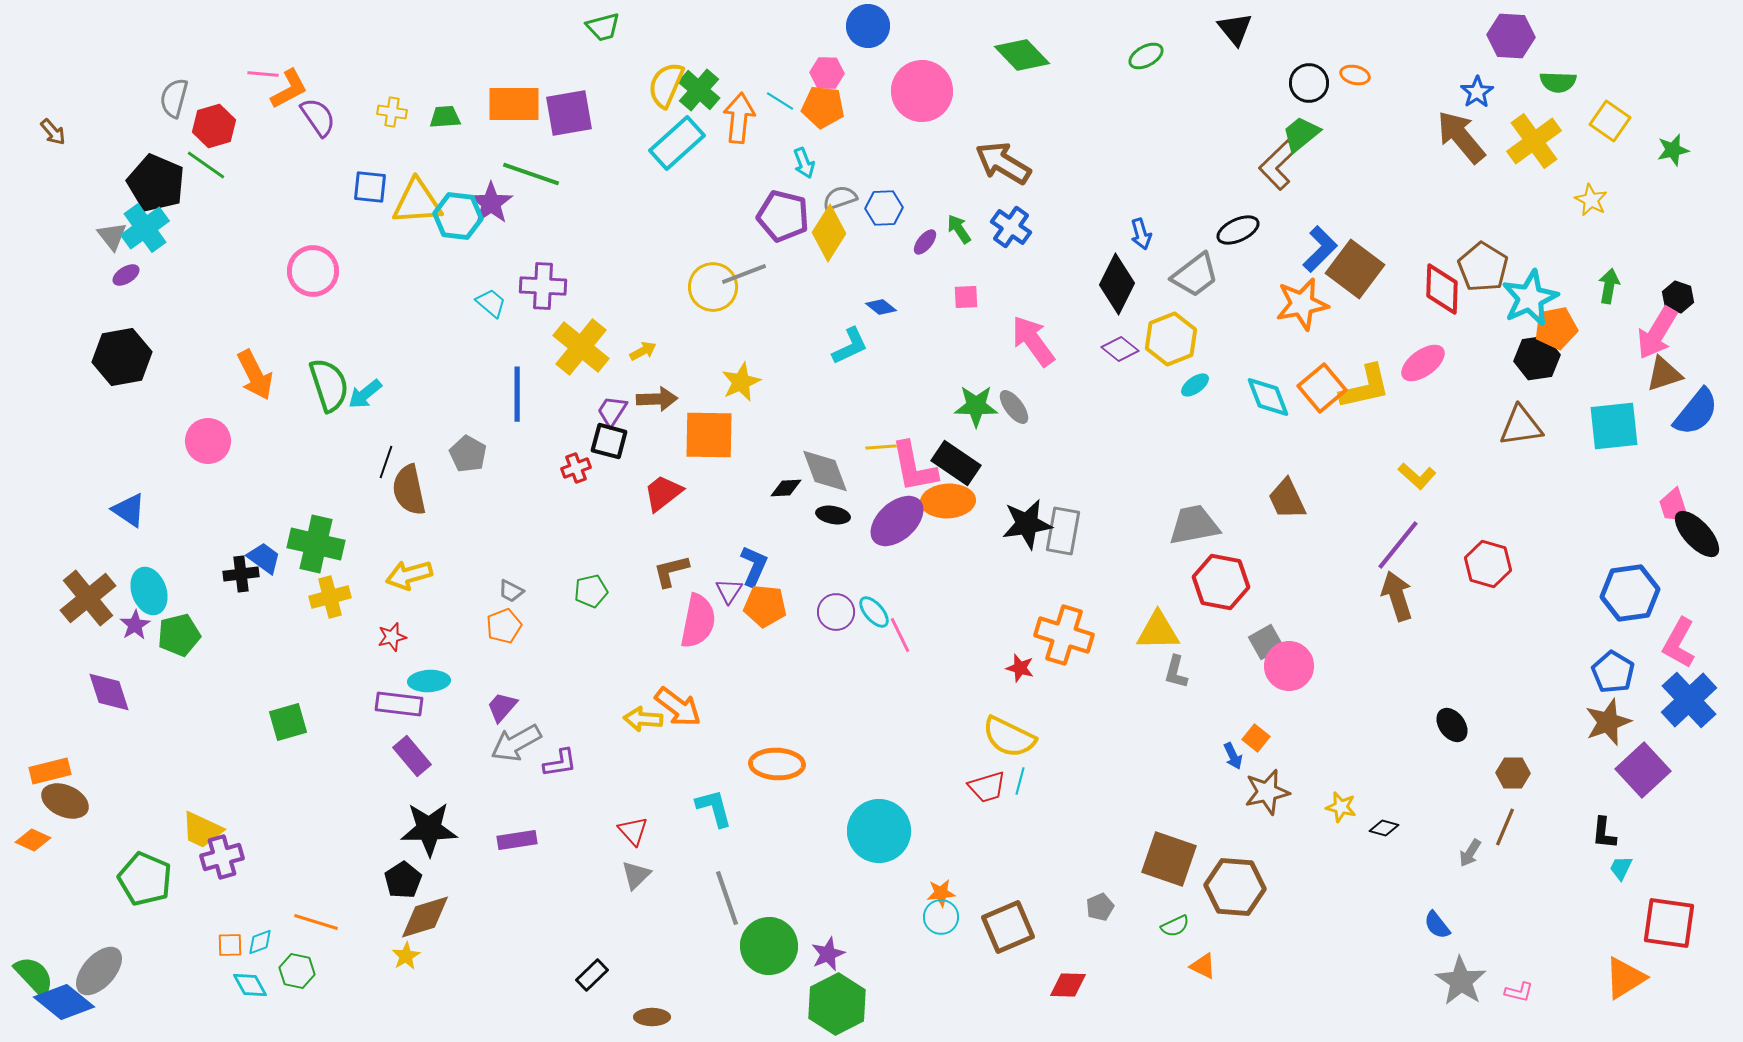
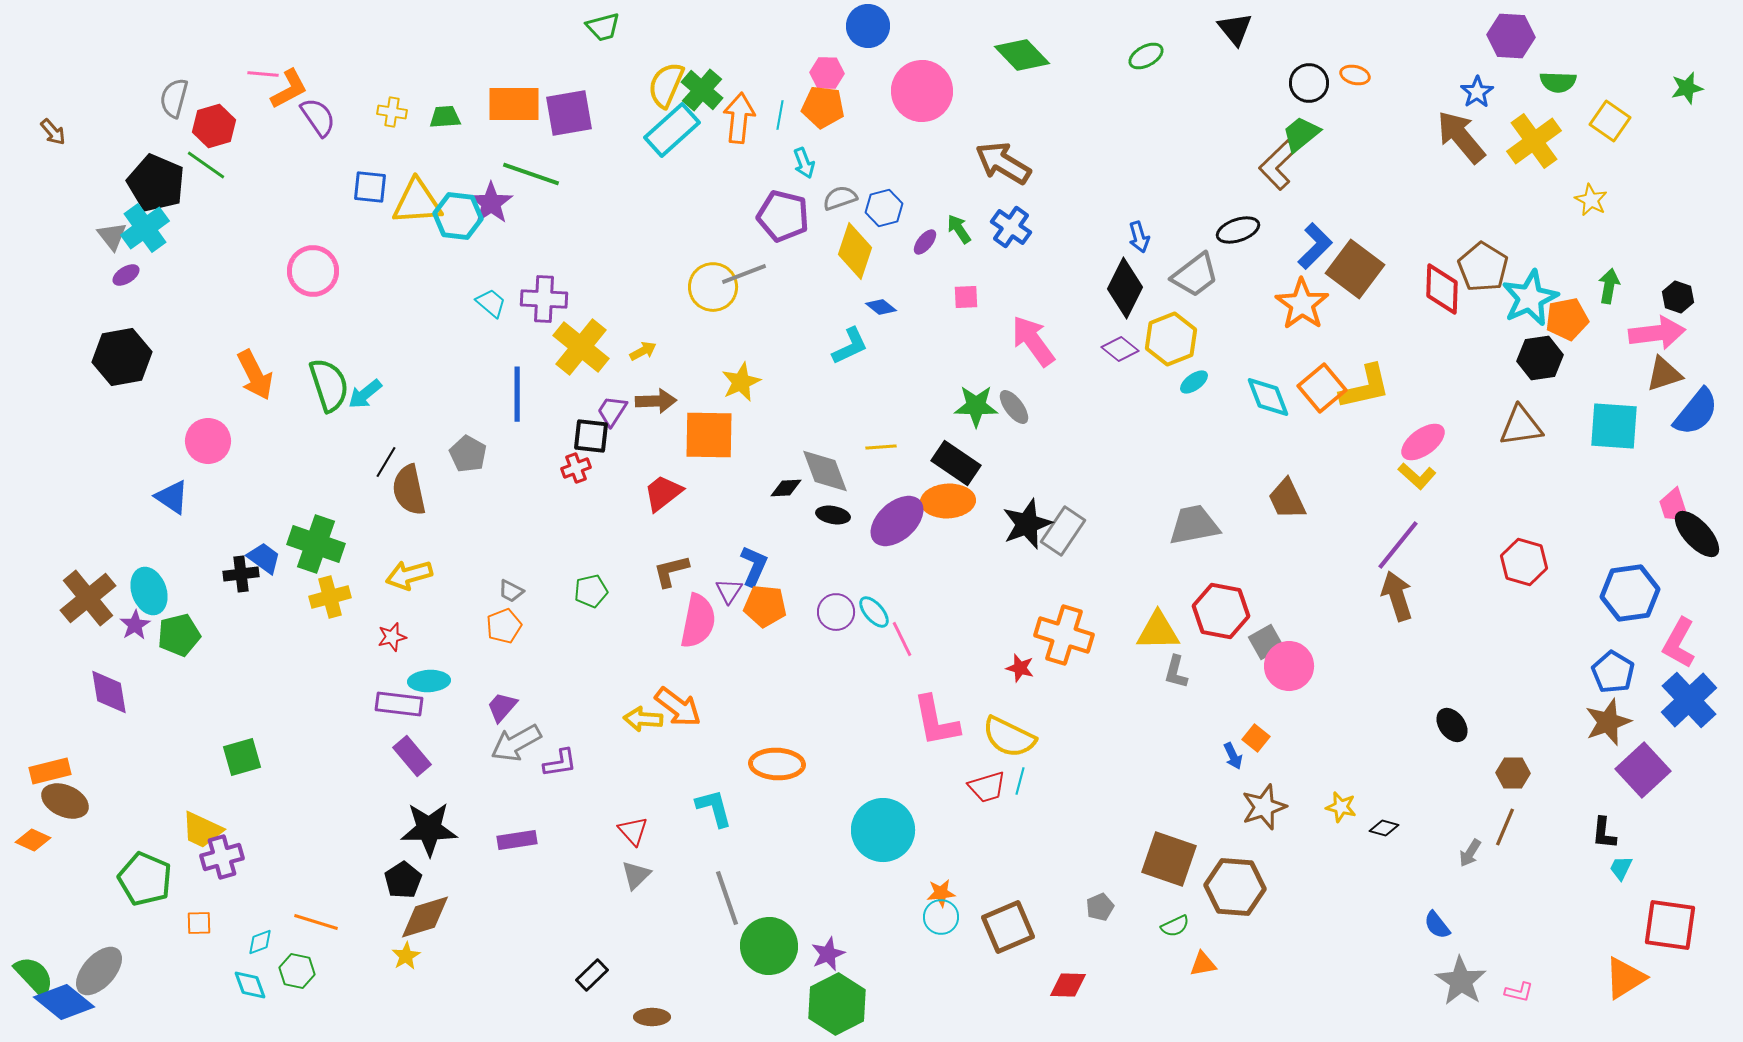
green cross at (699, 90): moved 3 px right
cyan line at (780, 101): moved 14 px down; rotated 68 degrees clockwise
cyan rectangle at (677, 143): moved 5 px left, 13 px up
green star at (1673, 150): moved 14 px right, 62 px up
blue hexagon at (884, 208): rotated 12 degrees counterclockwise
black ellipse at (1238, 230): rotated 6 degrees clockwise
yellow diamond at (829, 233): moved 26 px right, 18 px down; rotated 14 degrees counterclockwise
blue arrow at (1141, 234): moved 2 px left, 3 px down
blue L-shape at (1320, 249): moved 5 px left, 3 px up
black diamond at (1117, 284): moved 8 px right, 4 px down
purple cross at (543, 286): moved 1 px right, 13 px down
orange star at (1302, 304): rotated 26 degrees counterclockwise
orange pentagon at (1556, 328): moved 11 px right, 9 px up
pink arrow at (1657, 333): rotated 128 degrees counterclockwise
black hexagon at (1537, 358): moved 3 px right
pink ellipse at (1423, 363): moved 79 px down
cyan ellipse at (1195, 385): moved 1 px left, 3 px up
brown arrow at (657, 399): moved 1 px left, 2 px down
cyan square at (1614, 426): rotated 10 degrees clockwise
black square at (609, 441): moved 18 px left, 5 px up; rotated 9 degrees counterclockwise
black line at (386, 462): rotated 12 degrees clockwise
pink L-shape at (914, 467): moved 22 px right, 254 px down
blue triangle at (129, 510): moved 43 px right, 13 px up
black star at (1027, 524): rotated 12 degrees counterclockwise
gray rectangle at (1063, 531): rotated 24 degrees clockwise
green cross at (316, 544): rotated 6 degrees clockwise
red hexagon at (1488, 564): moved 36 px right, 2 px up
red hexagon at (1221, 582): moved 29 px down
pink line at (900, 635): moved 2 px right, 4 px down
purple diamond at (109, 692): rotated 9 degrees clockwise
green square at (288, 722): moved 46 px left, 35 px down
brown star at (1267, 792): moved 3 px left, 15 px down; rotated 6 degrees counterclockwise
cyan circle at (879, 831): moved 4 px right, 1 px up
red square at (1669, 923): moved 1 px right, 2 px down
orange square at (230, 945): moved 31 px left, 22 px up
orange triangle at (1203, 966): moved 2 px up; rotated 36 degrees counterclockwise
cyan diamond at (250, 985): rotated 9 degrees clockwise
